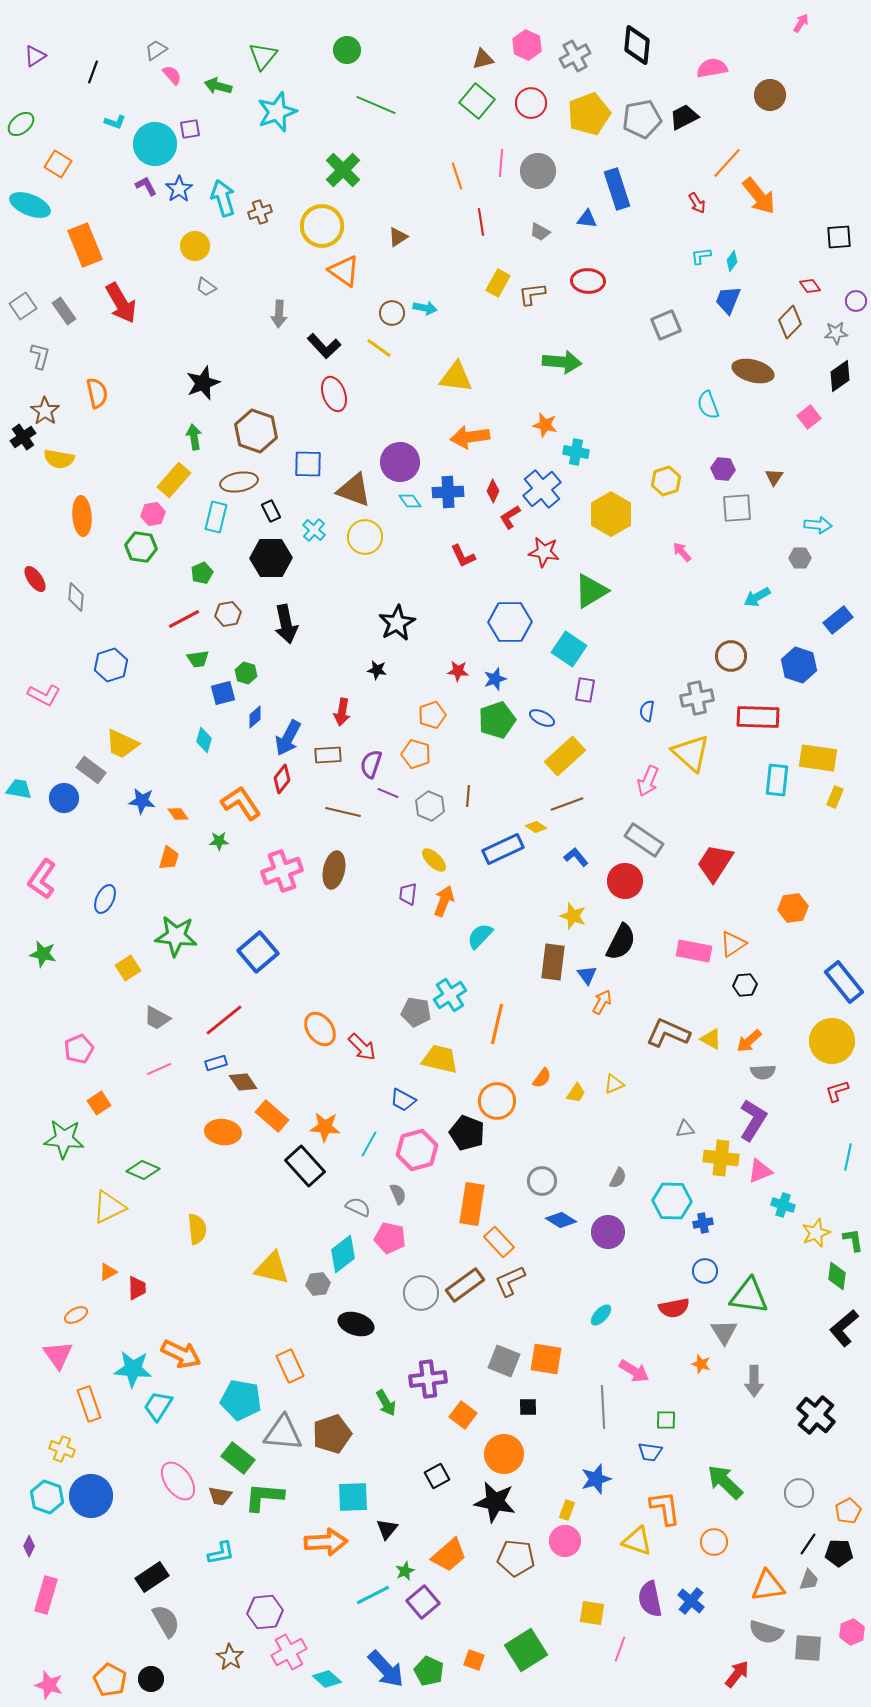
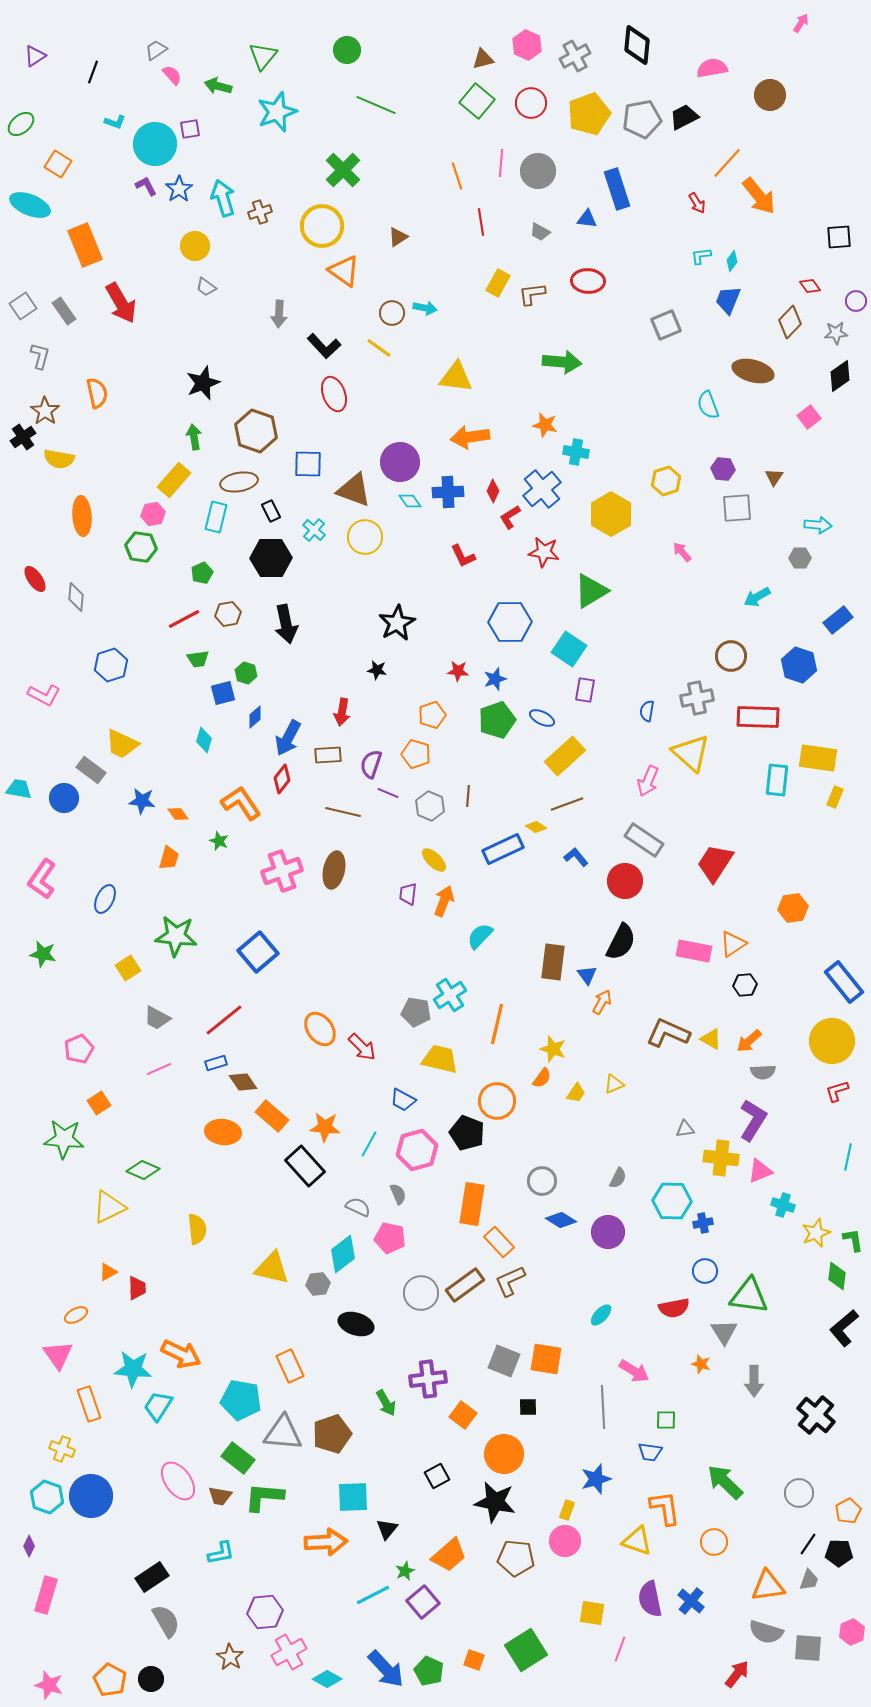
green star at (219, 841): rotated 24 degrees clockwise
yellow star at (573, 916): moved 20 px left, 133 px down
cyan diamond at (327, 1679): rotated 12 degrees counterclockwise
